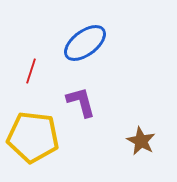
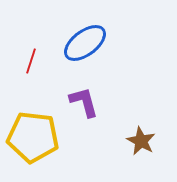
red line: moved 10 px up
purple L-shape: moved 3 px right
